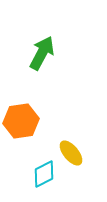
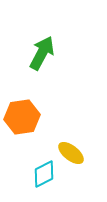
orange hexagon: moved 1 px right, 4 px up
yellow ellipse: rotated 12 degrees counterclockwise
